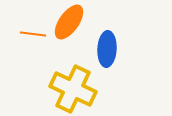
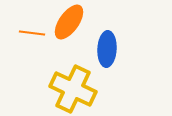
orange line: moved 1 px left, 1 px up
